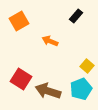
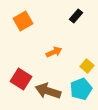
orange square: moved 4 px right
orange arrow: moved 4 px right, 11 px down; rotated 133 degrees clockwise
